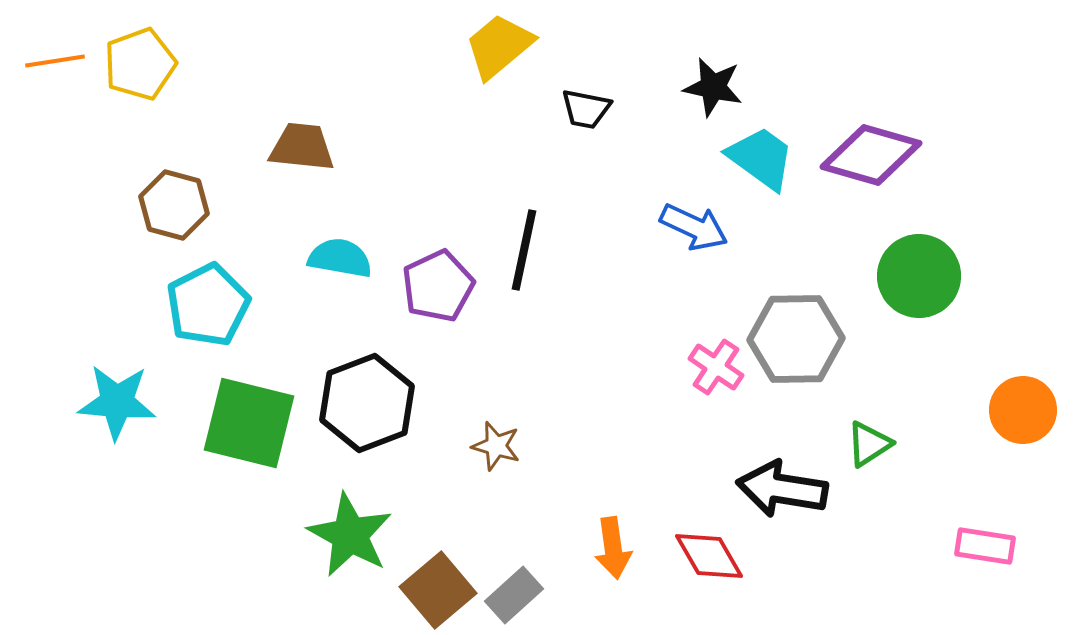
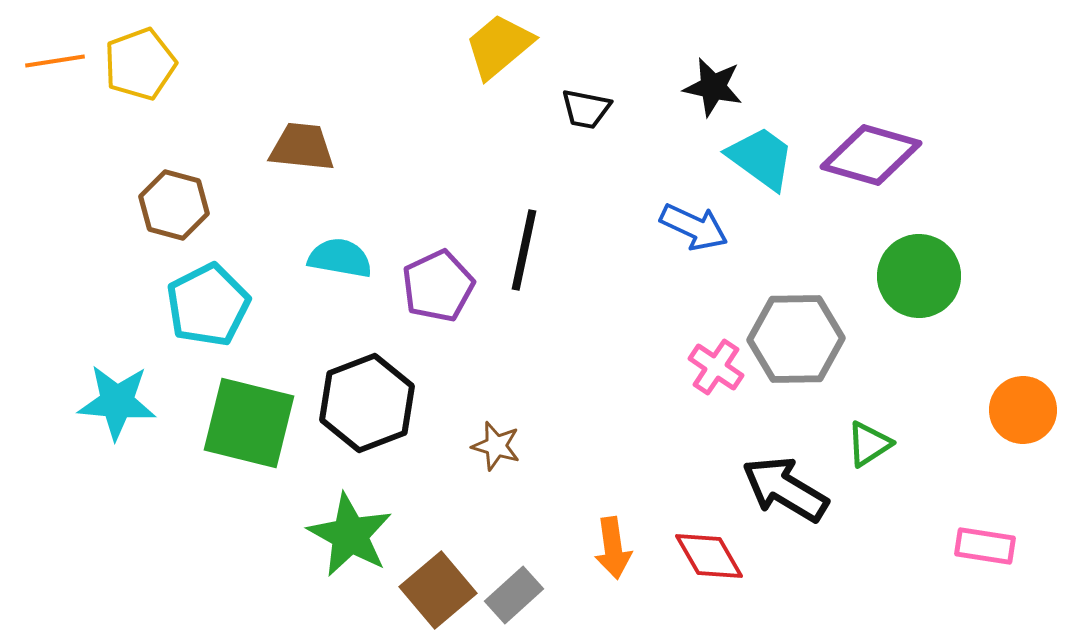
black arrow: moved 3 px right; rotated 22 degrees clockwise
